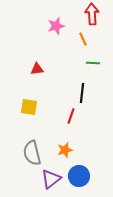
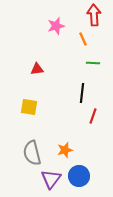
red arrow: moved 2 px right, 1 px down
red line: moved 22 px right
purple triangle: rotated 15 degrees counterclockwise
